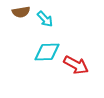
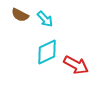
brown semicircle: moved 1 px left, 3 px down; rotated 36 degrees clockwise
cyan diamond: rotated 24 degrees counterclockwise
